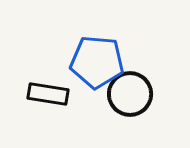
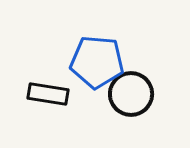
black circle: moved 1 px right
